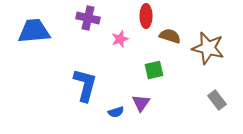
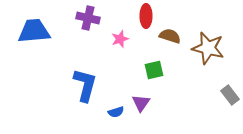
gray rectangle: moved 13 px right, 5 px up
